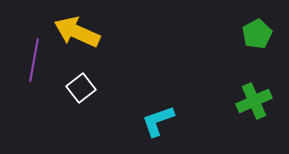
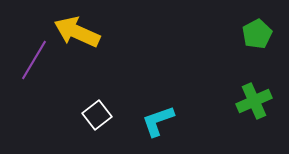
purple line: rotated 21 degrees clockwise
white square: moved 16 px right, 27 px down
